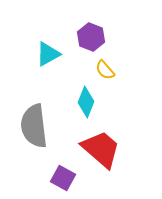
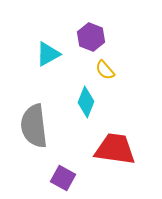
red trapezoid: moved 14 px right; rotated 33 degrees counterclockwise
